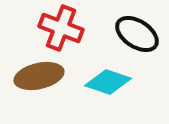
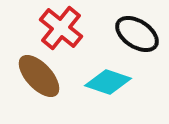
red cross: rotated 18 degrees clockwise
brown ellipse: rotated 60 degrees clockwise
